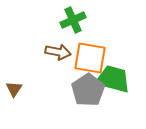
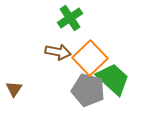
green cross: moved 3 px left, 2 px up; rotated 10 degrees counterclockwise
orange square: rotated 36 degrees clockwise
green trapezoid: rotated 27 degrees clockwise
gray pentagon: rotated 24 degrees counterclockwise
